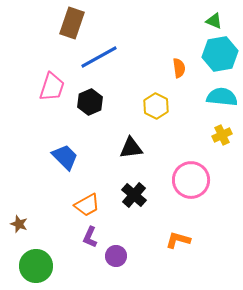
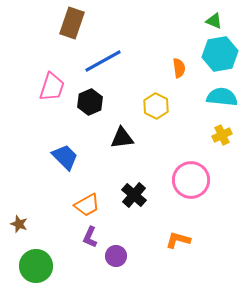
blue line: moved 4 px right, 4 px down
black triangle: moved 9 px left, 10 px up
